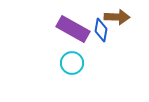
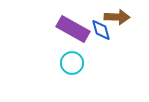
blue diamond: rotated 25 degrees counterclockwise
